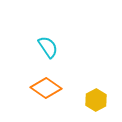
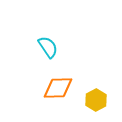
orange diamond: moved 12 px right; rotated 36 degrees counterclockwise
